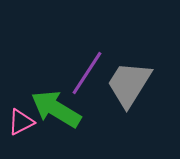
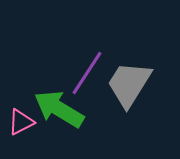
green arrow: moved 3 px right
